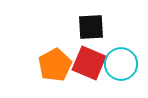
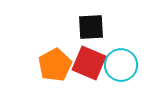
cyan circle: moved 1 px down
